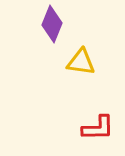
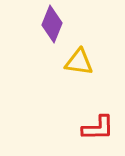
yellow triangle: moved 2 px left
